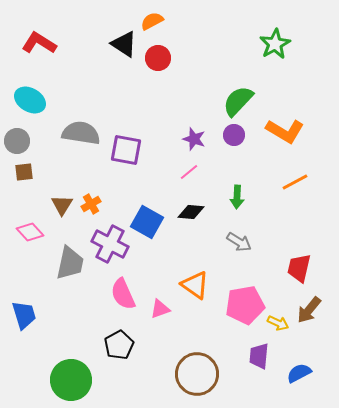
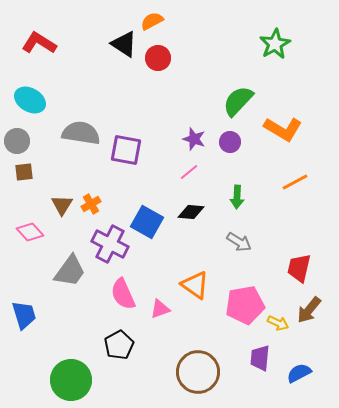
orange L-shape: moved 2 px left, 2 px up
purple circle: moved 4 px left, 7 px down
gray trapezoid: moved 8 px down; rotated 24 degrees clockwise
purple trapezoid: moved 1 px right, 2 px down
brown circle: moved 1 px right, 2 px up
